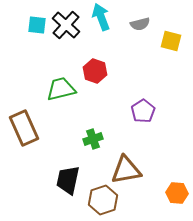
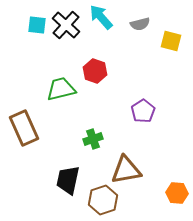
cyan arrow: rotated 20 degrees counterclockwise
